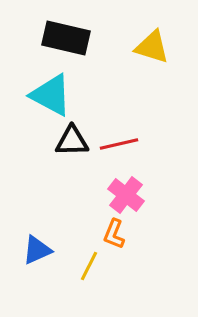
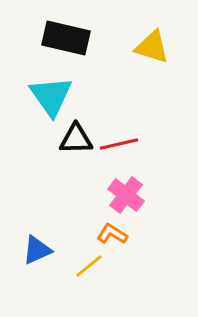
cyan triangle: moved 1 px down; rotated 27 degrees clockwise
black triangle: moved 4 px right, 2 px up
orange L-shape: moved 2 px left; rotated 100 degrees clockwise
yellow line: rotated 24 degrees clockwise
